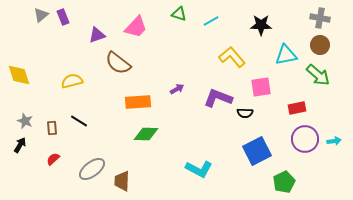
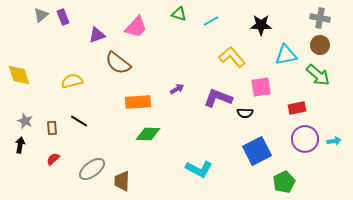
green diamond: moved 2 px right
black arrow: rotated 21 degrees counterclockwise
